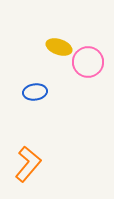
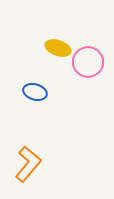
yellow ellipse: moved 1 px left, 1 px down
blue ellipse: rotated 25 degrees clockwise
